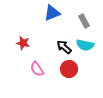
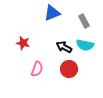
black arrow: rotated 14 degrees counterclockwise
pink semicircle: rotated 126 degrees counterclockwise
